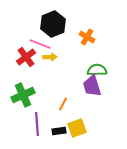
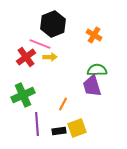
orange cross: moved 7 px right, 2 px up
